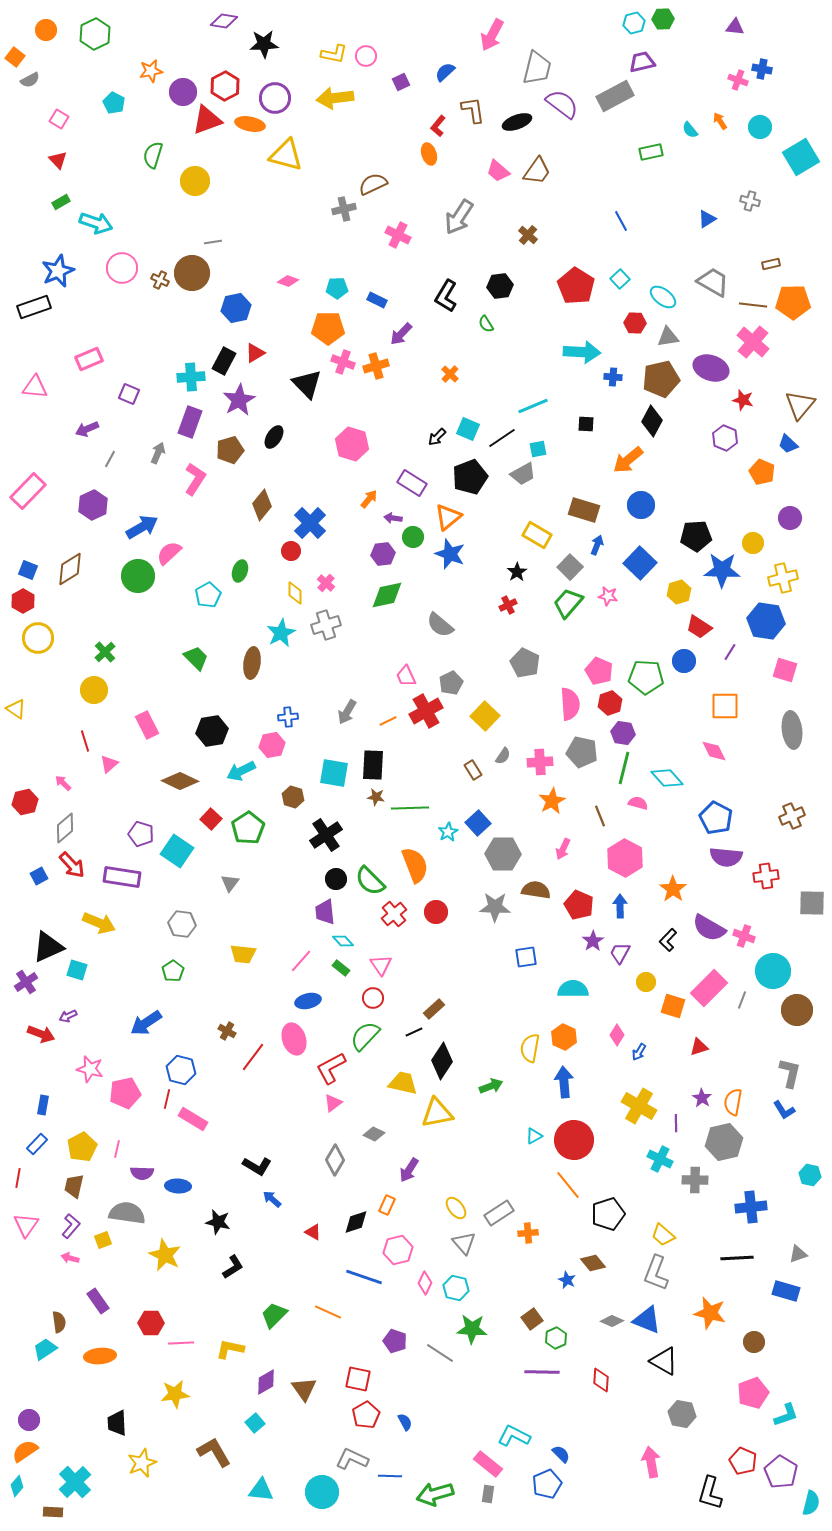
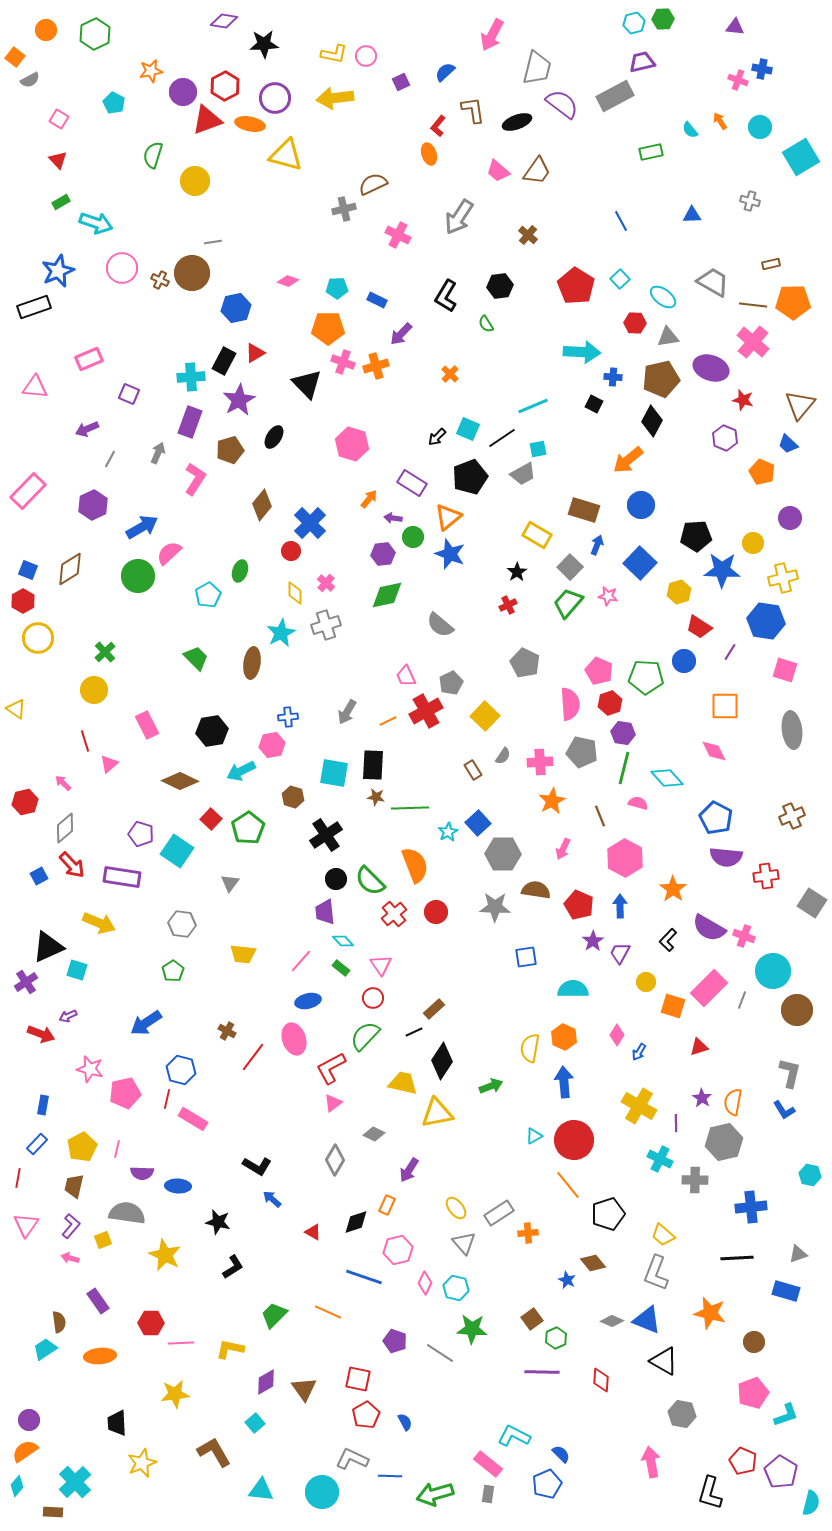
blue triangle at (707, 219): moved 15 px left, 4 px up; rotated 30 degrees clockwise
black square at (586, 424): moved 8 px right, 20 px up; rotated 24 degrees clockwise
gray square at (812, 903): rotated 32 degrees clockwise
